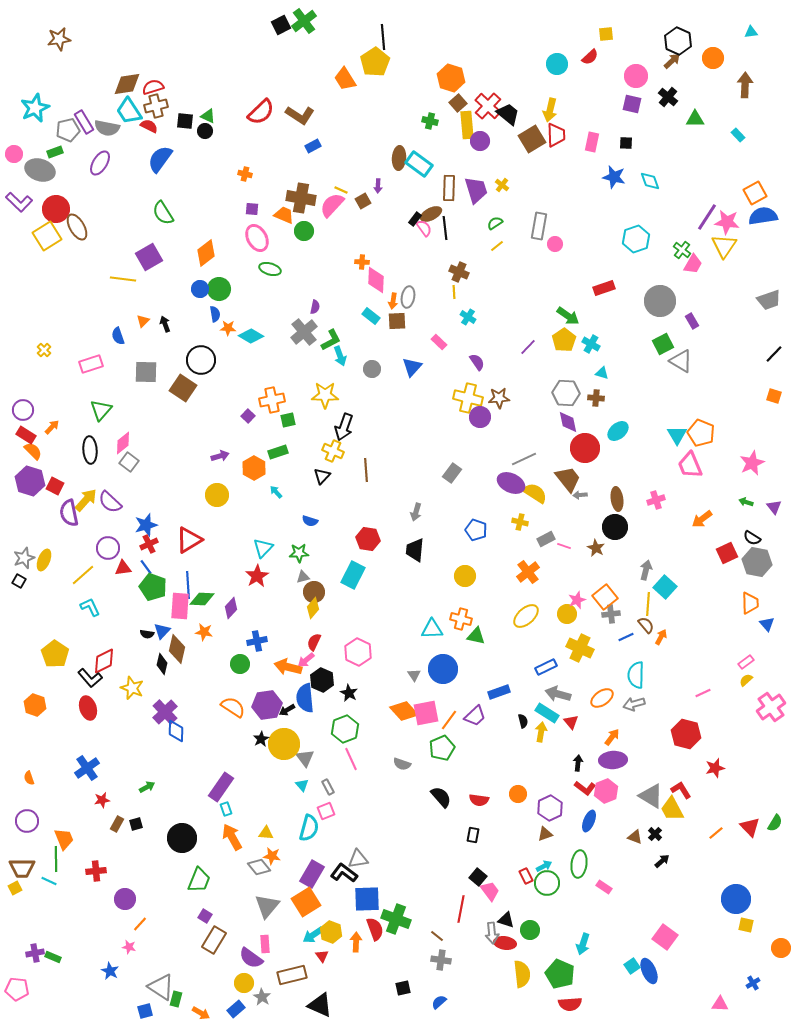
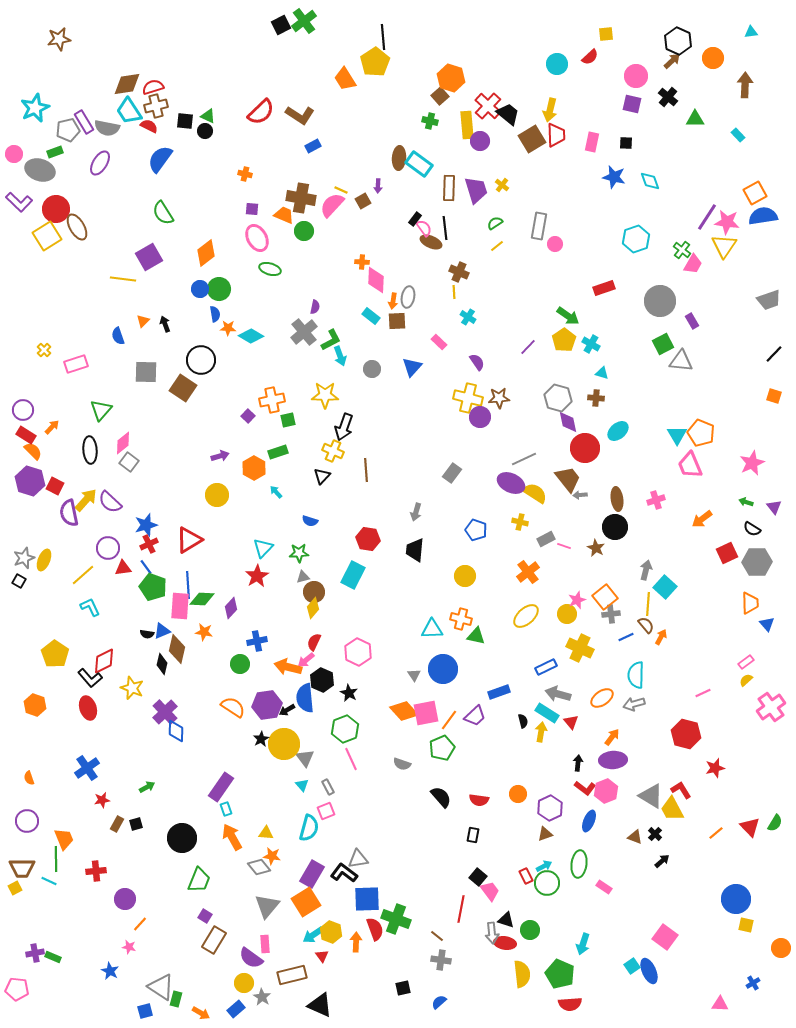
brown square at (458, 103): moved 18 px left, 7 px up
brown ellipse at (431, 214): moved 28 px down; rotated 50 degrees clockwise
gray triangle at (681, 361): rotated 25 degrees counterclockwise
pink rectangle at (91, 364): moved 15 px left
gray hexagon at (566, 393): moved 8 px left, 5 px down; rotated 12 degrees clockwise
black semicircle at (752, 538): moved 9 px up
gray hexagon at (757, 562): rotated 12 degrees counterclockwise
blue triangle at (162, 631): rotated 24 degrees clockwise
